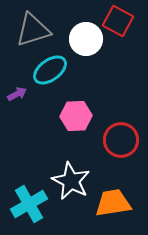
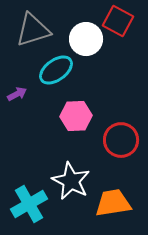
cyan ellipse: moved 6 px right
